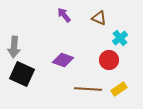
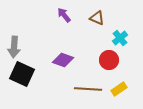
brown triangle: moved 2 px left
